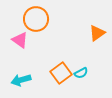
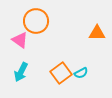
orange circle: moved 2 px down
orange triangle: rotated 36 degrees clockwise
cyan arrow: moved 8 px up; rotated 48 degrees counterclockwise
